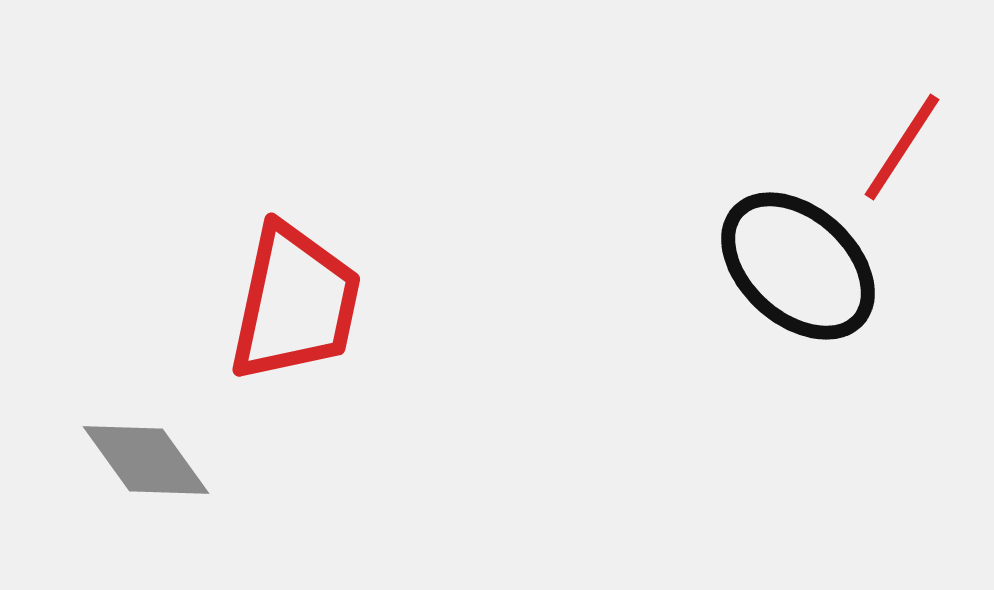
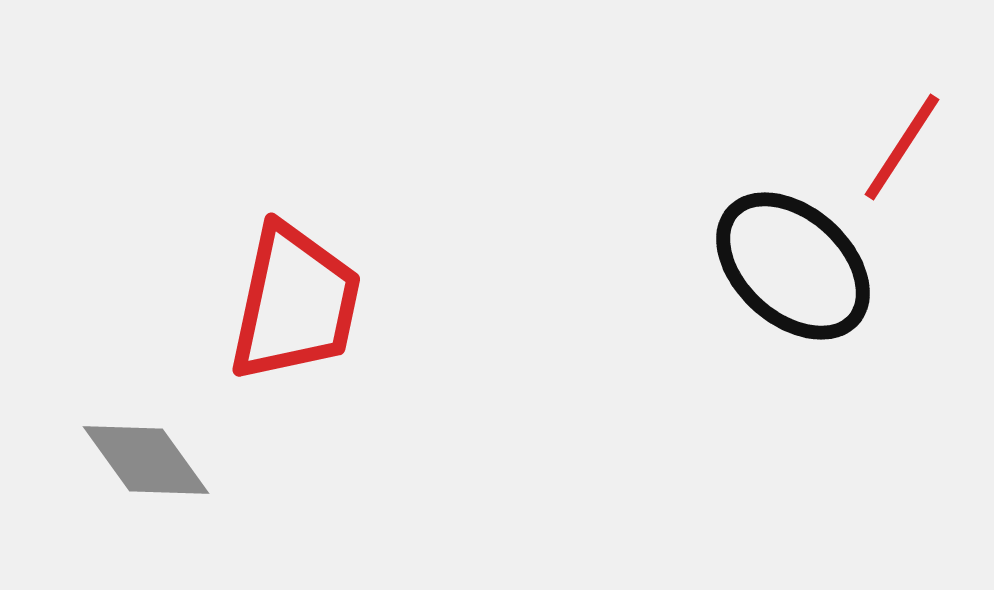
black ellipse: moved 5 px left
